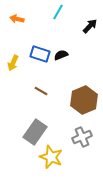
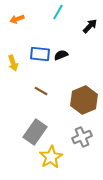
orange arrow: rotated 32 degrees counterclockwise
blue rectangle: rotated 12 degrees counterclockwise
yellow arrow: rotated 42 degrees counterclockwise
yellow star: rotated 20 degrees clockwise
